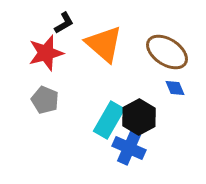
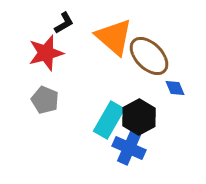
orange triangle: moved 10 px right, 7 px up
brown ellipse: moved 18 px left, 4 px down; rotated 12 degrees clockwise
